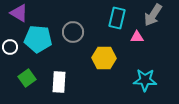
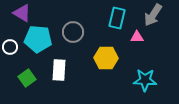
purple triangle: moved 3 px right
yellow hexagon: moved 2 px right
white rectangle: moved 12 px up
